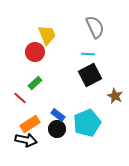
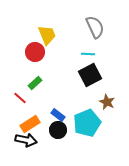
brown star: moved 8 px left, 6 px down
black circle: moved 1 px right, 1 px down
